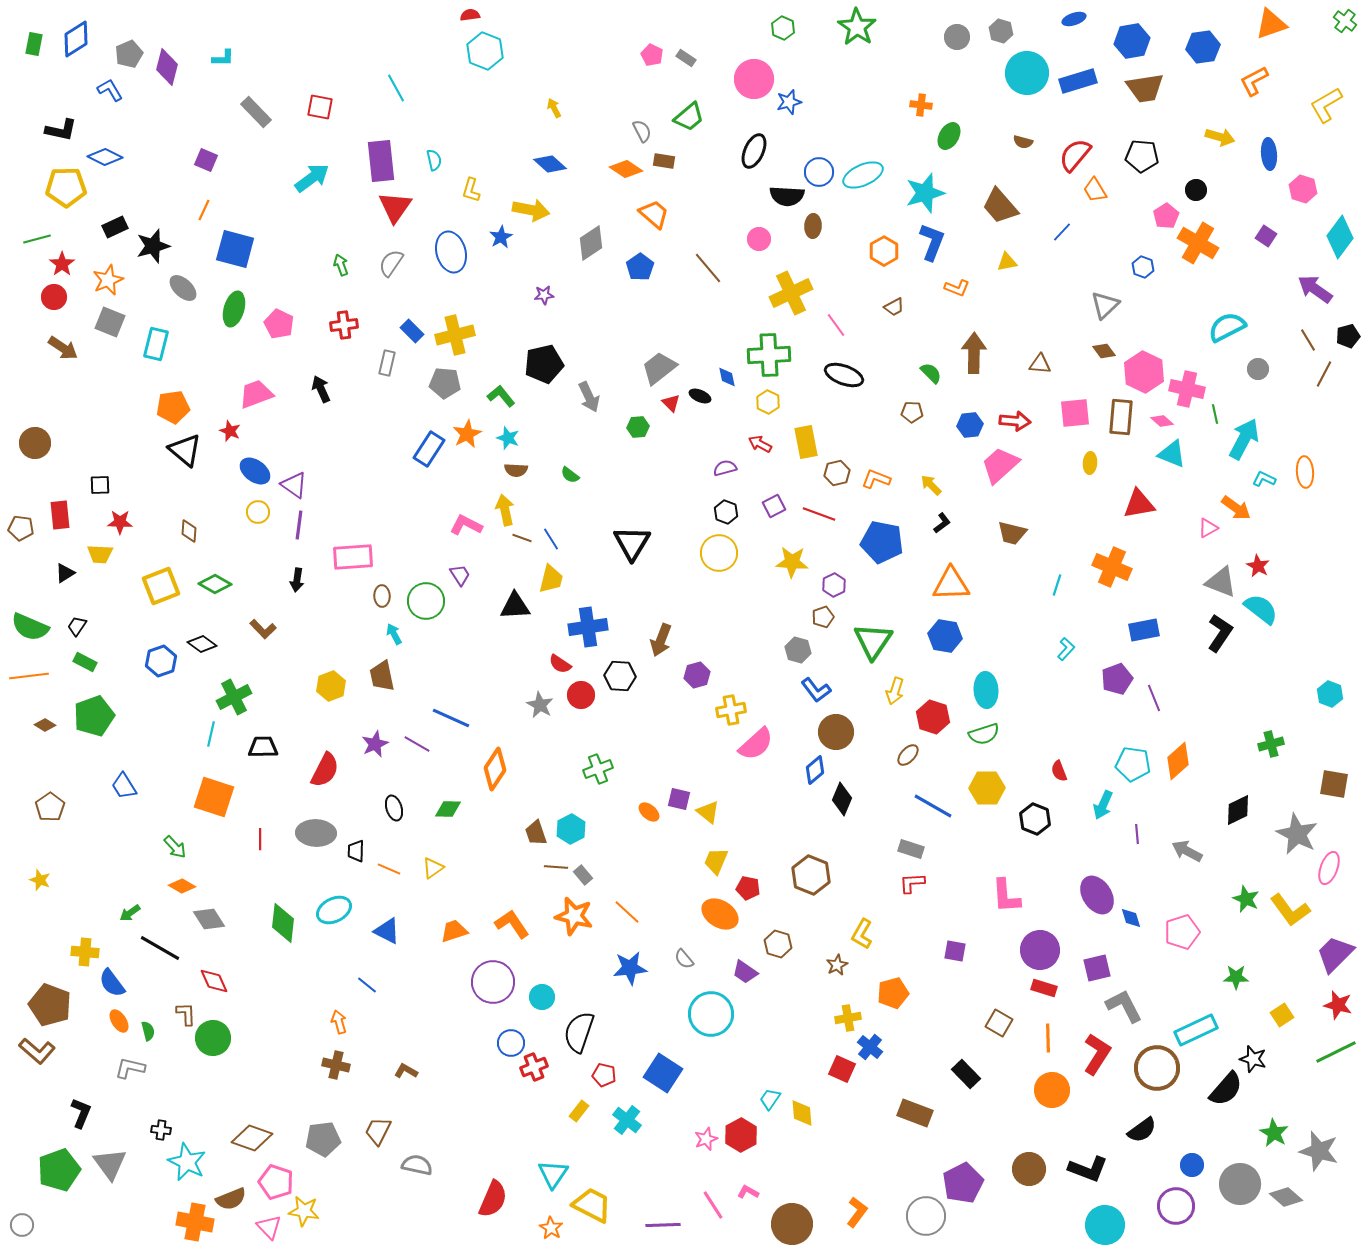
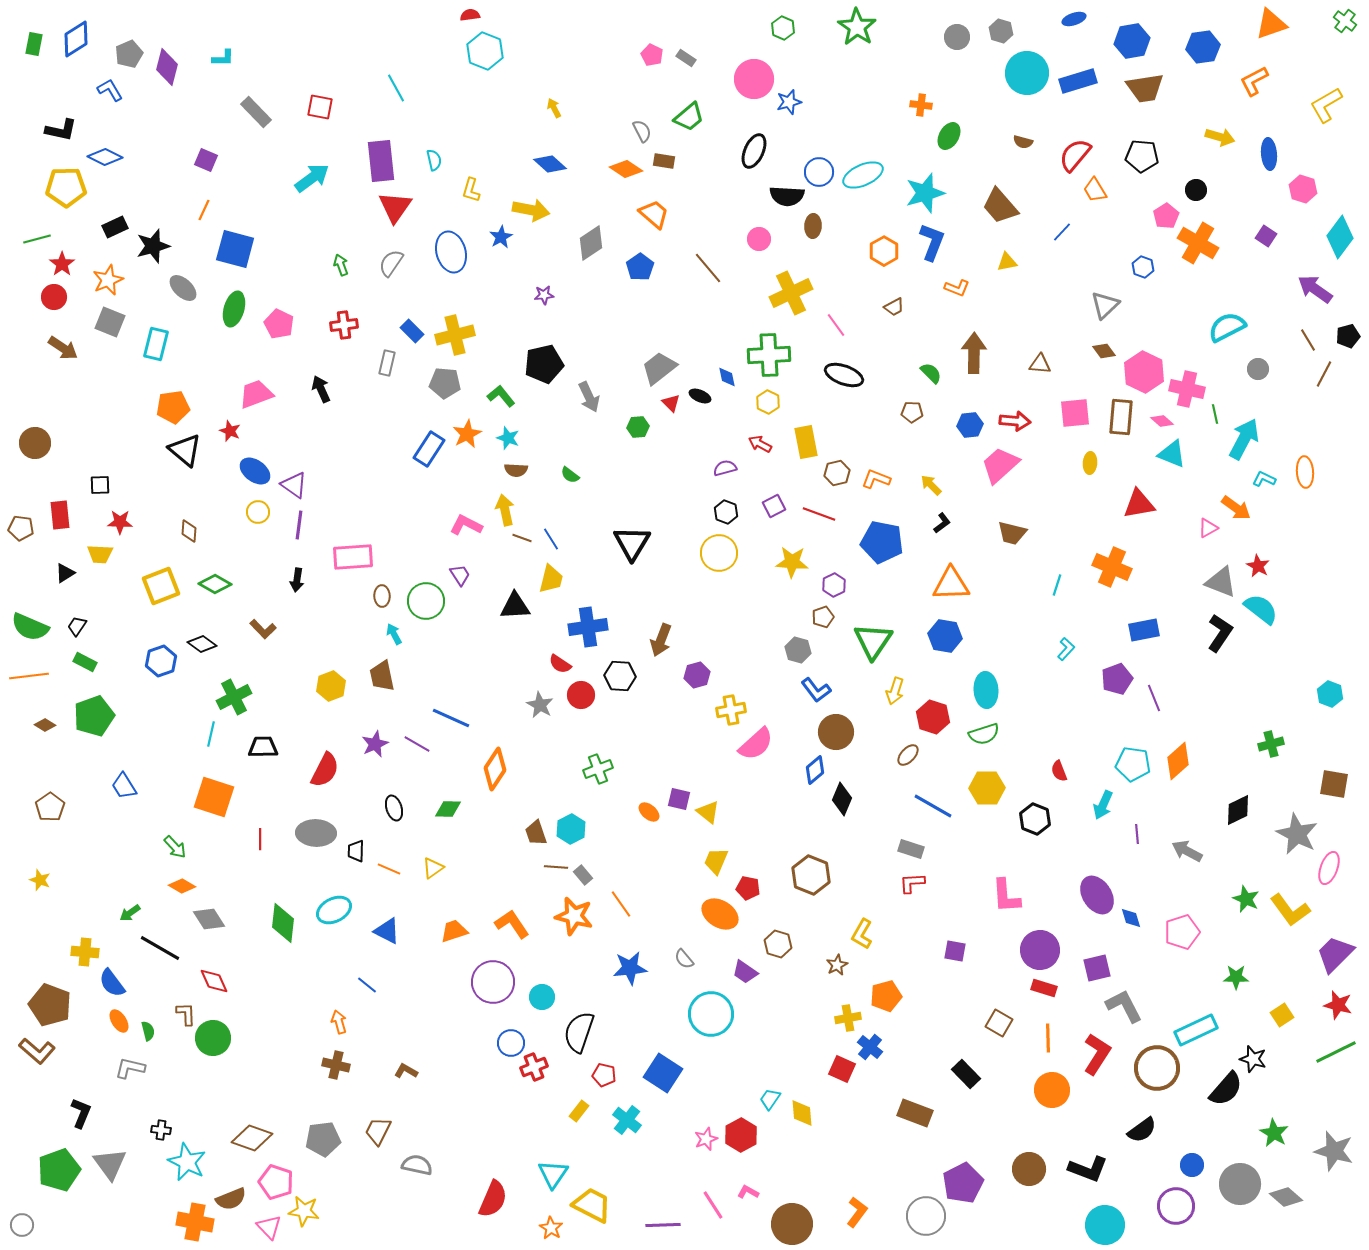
orange line at (627, 912): moved 6 px left, 8 px up; rotated 12 degrees clockwise
orange pentagon at (893, 993): moved 7 px left, 3 px down
gray star at (1319, 1151): moved 15 px right
